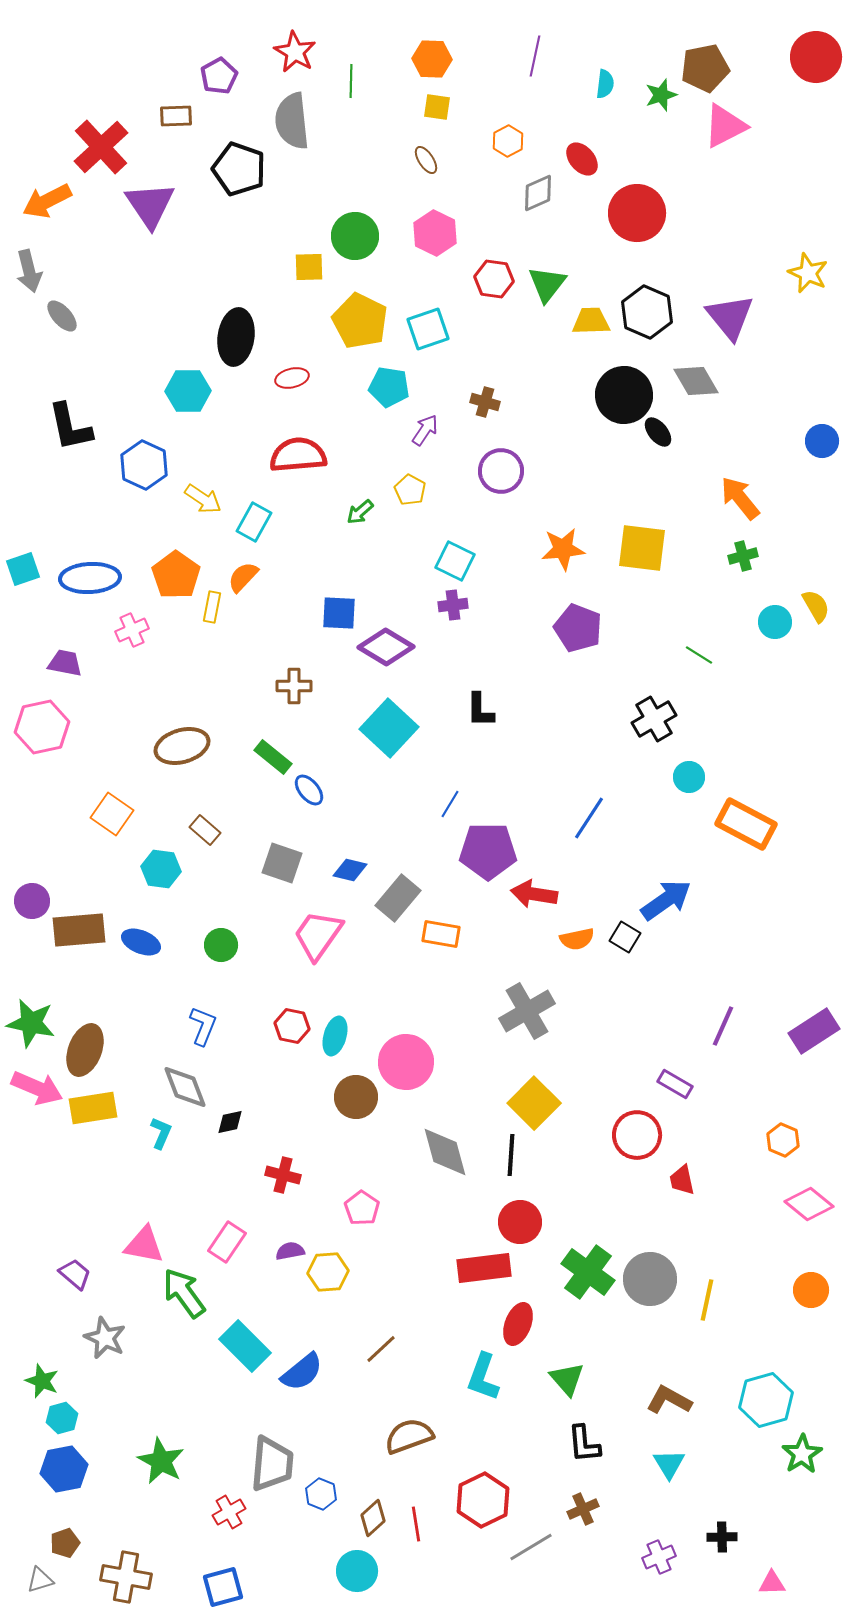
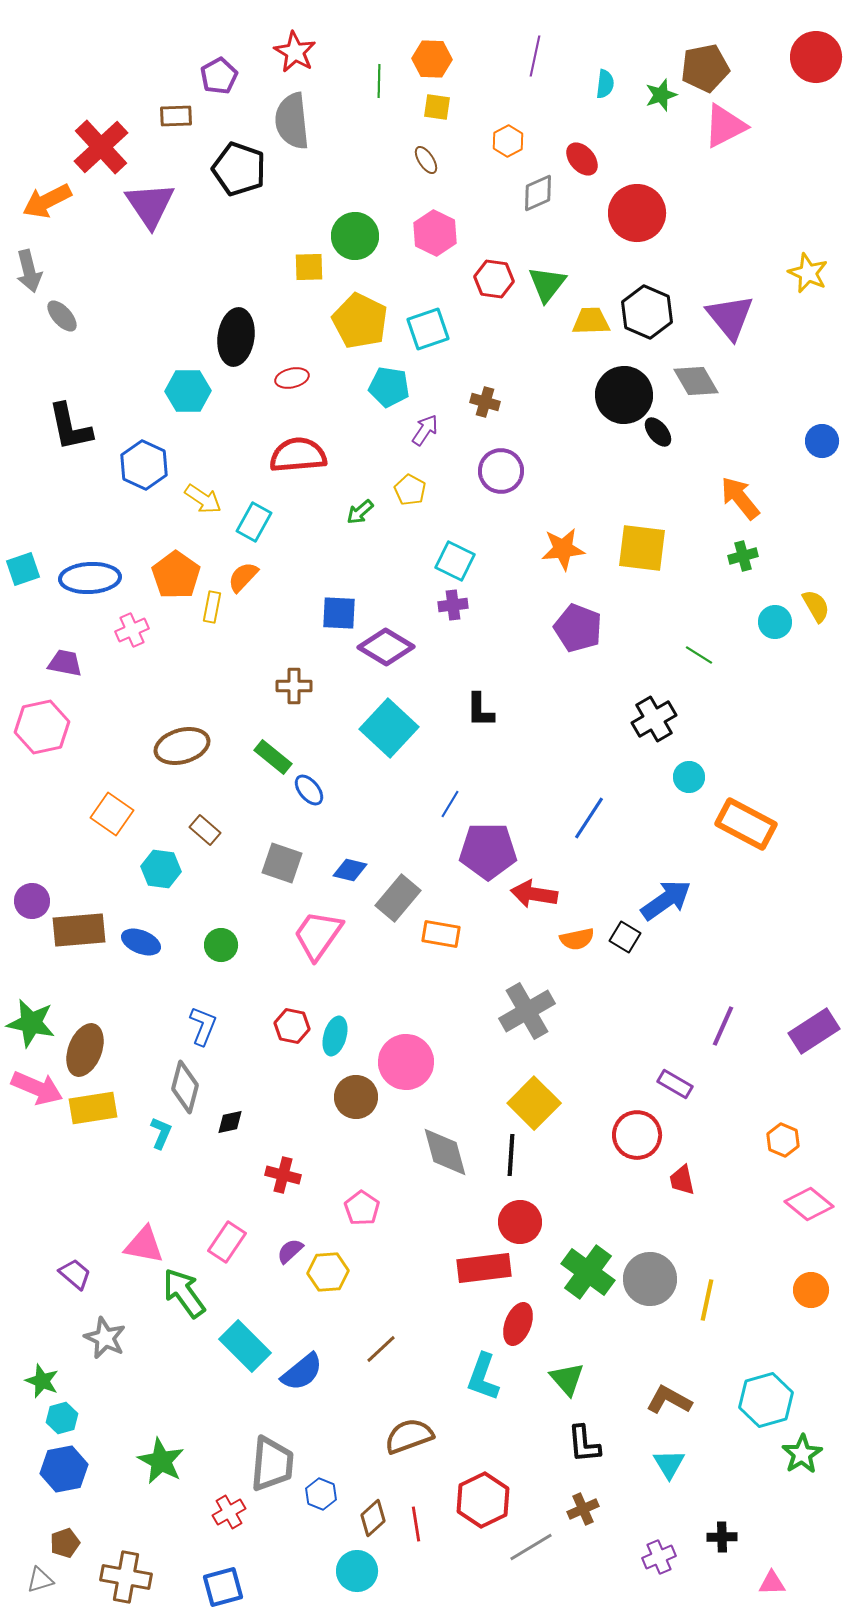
green line at (351, 81): moved 28 px right
gray diamond at (185, 1087): rotated 36 degrees clockwise
purple semicircle at (290, 1251): rotated 32 degrees counterclockwise
